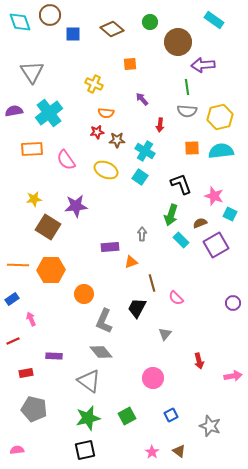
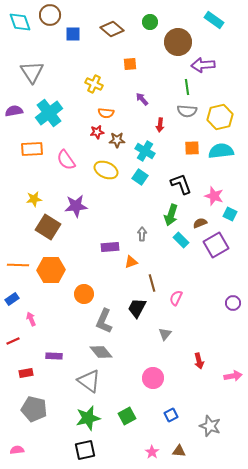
pink semicircle at (176, 298): rotated 70 degrees clockwise
brown triangle at (179, 451): rotated 32 degrees counterclockwise
